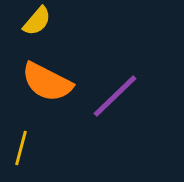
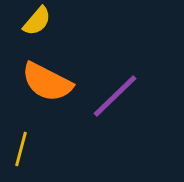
yellow line: moved 1 px down
